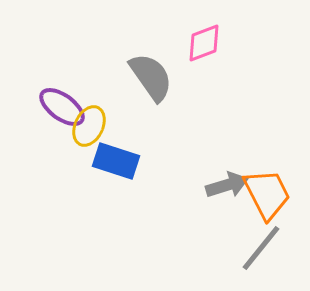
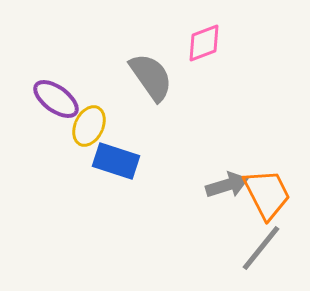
purple ellipse: moved 6 px left, 8 px up
